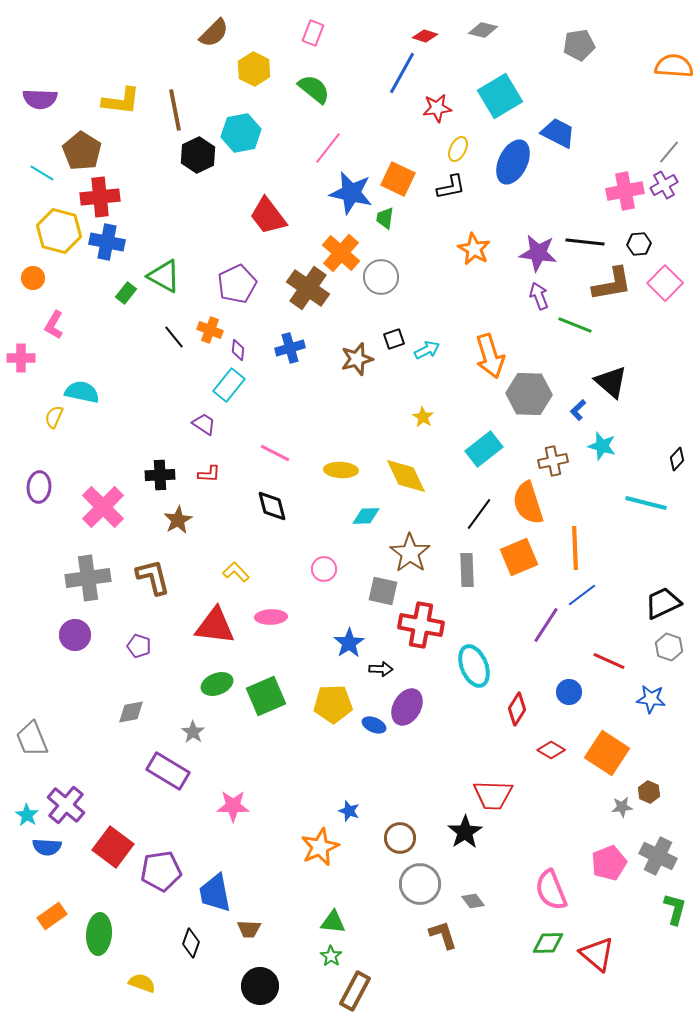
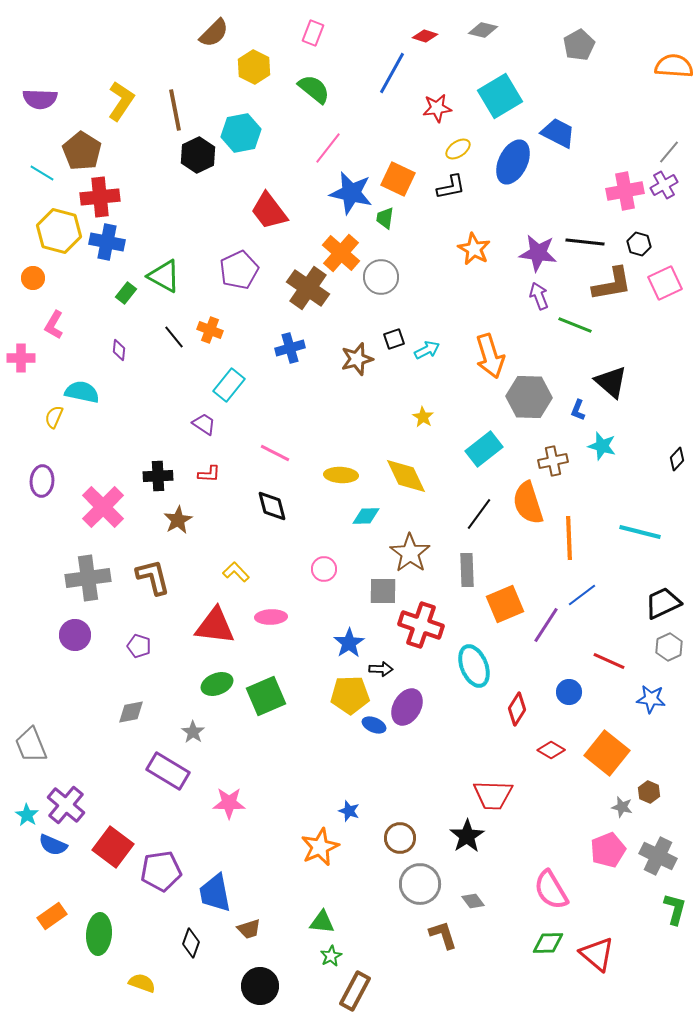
gray pentagon at (579, 45): rotated 20 degrees counterclockwise
yellow hexagon at (254, 69): moved 2 px up
blue line at (402, 73): moved 10 px left
yellow L-shape at (121, 101): rotated 63 degrees counterclockwise
yellow ellipse at (458, 149): rotated 30 degrees clockwise
red trapezoid at (268, 216): moved 1 px right, 5 px up
black hexagon at (639, 244): rotated 20 degrees clockwise
pink square at (665, 283): rotated 20 degrees clockwise
purple pentagon at (237, 284): moved 2 px right, 14 px up
purple diamond at (238, 350): moved 119 px left
gray hexagon at (529, 394): moved 3 px down
blue L-shape at (578, 410): rotated 25 degrees counterclockwise
yellow ellipse at (341, 470): moved 5 px down
black cross at (160, 475): moved 2 px left, 1 px down
purple ellipse at (39, 487): moved 3 px right, 6 px up
cyan line at (646, 503): moved 6 px left, 29 px down
orange line at (575, 548): moved 6 px left, 10 px up
orange square at (519, 557): moved 14 px left, 47 px down
gray square at (383, 591): rotated 12 degrees counterclockwise
red cross at (421, 625): rotated 9 degrees clockwise
gray hexagon at (669, 647): rotated 16 degrees clockwise
yellow pentagon at (333, 704): moved 17 px right, 9 px up
gray trapezoid at (32, 739): moved 1 px left, 6 px down
orange square at (607, 753): rotated 6 degrees clockwise
pink star at (233, 806): moved 4 px left, 3 px up
gray star at (622, 807): rotated 20 degrees clockwise
black star at (465, 832): moved 2 px right, 4 px down
blue semicircle at (47, 847): moved 6 px right, 2 px up; rotated 20 degrees clockwise
pink pentagon at (609, 863): moved 1 px left, 13 px up
pink semicircle at (551, 890): rotated 9 degrees counterclockwise
green triangle at (333, 922): moved 11 px left
brown trapezoid at (249, 929): rotated 20 degrees counterclockwise
green star at (331, 956): rotated 10 degrees clockwise
